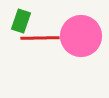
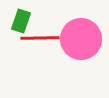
pink circle: moved 3 px down
